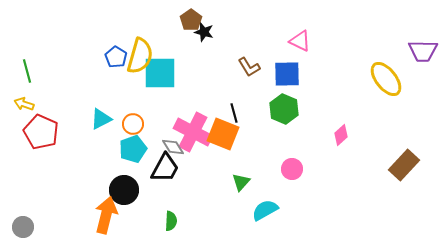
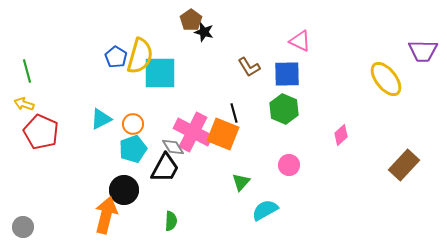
pink circle: moved 3 px left, 4 px up
